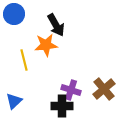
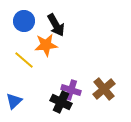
blue circle: moved 10 px right, 7 px down
yellow line: rotated 35 degrees counterclockwise
black cross: moved 1 px left, 4 px up; rotated 25 degrees clockwise
